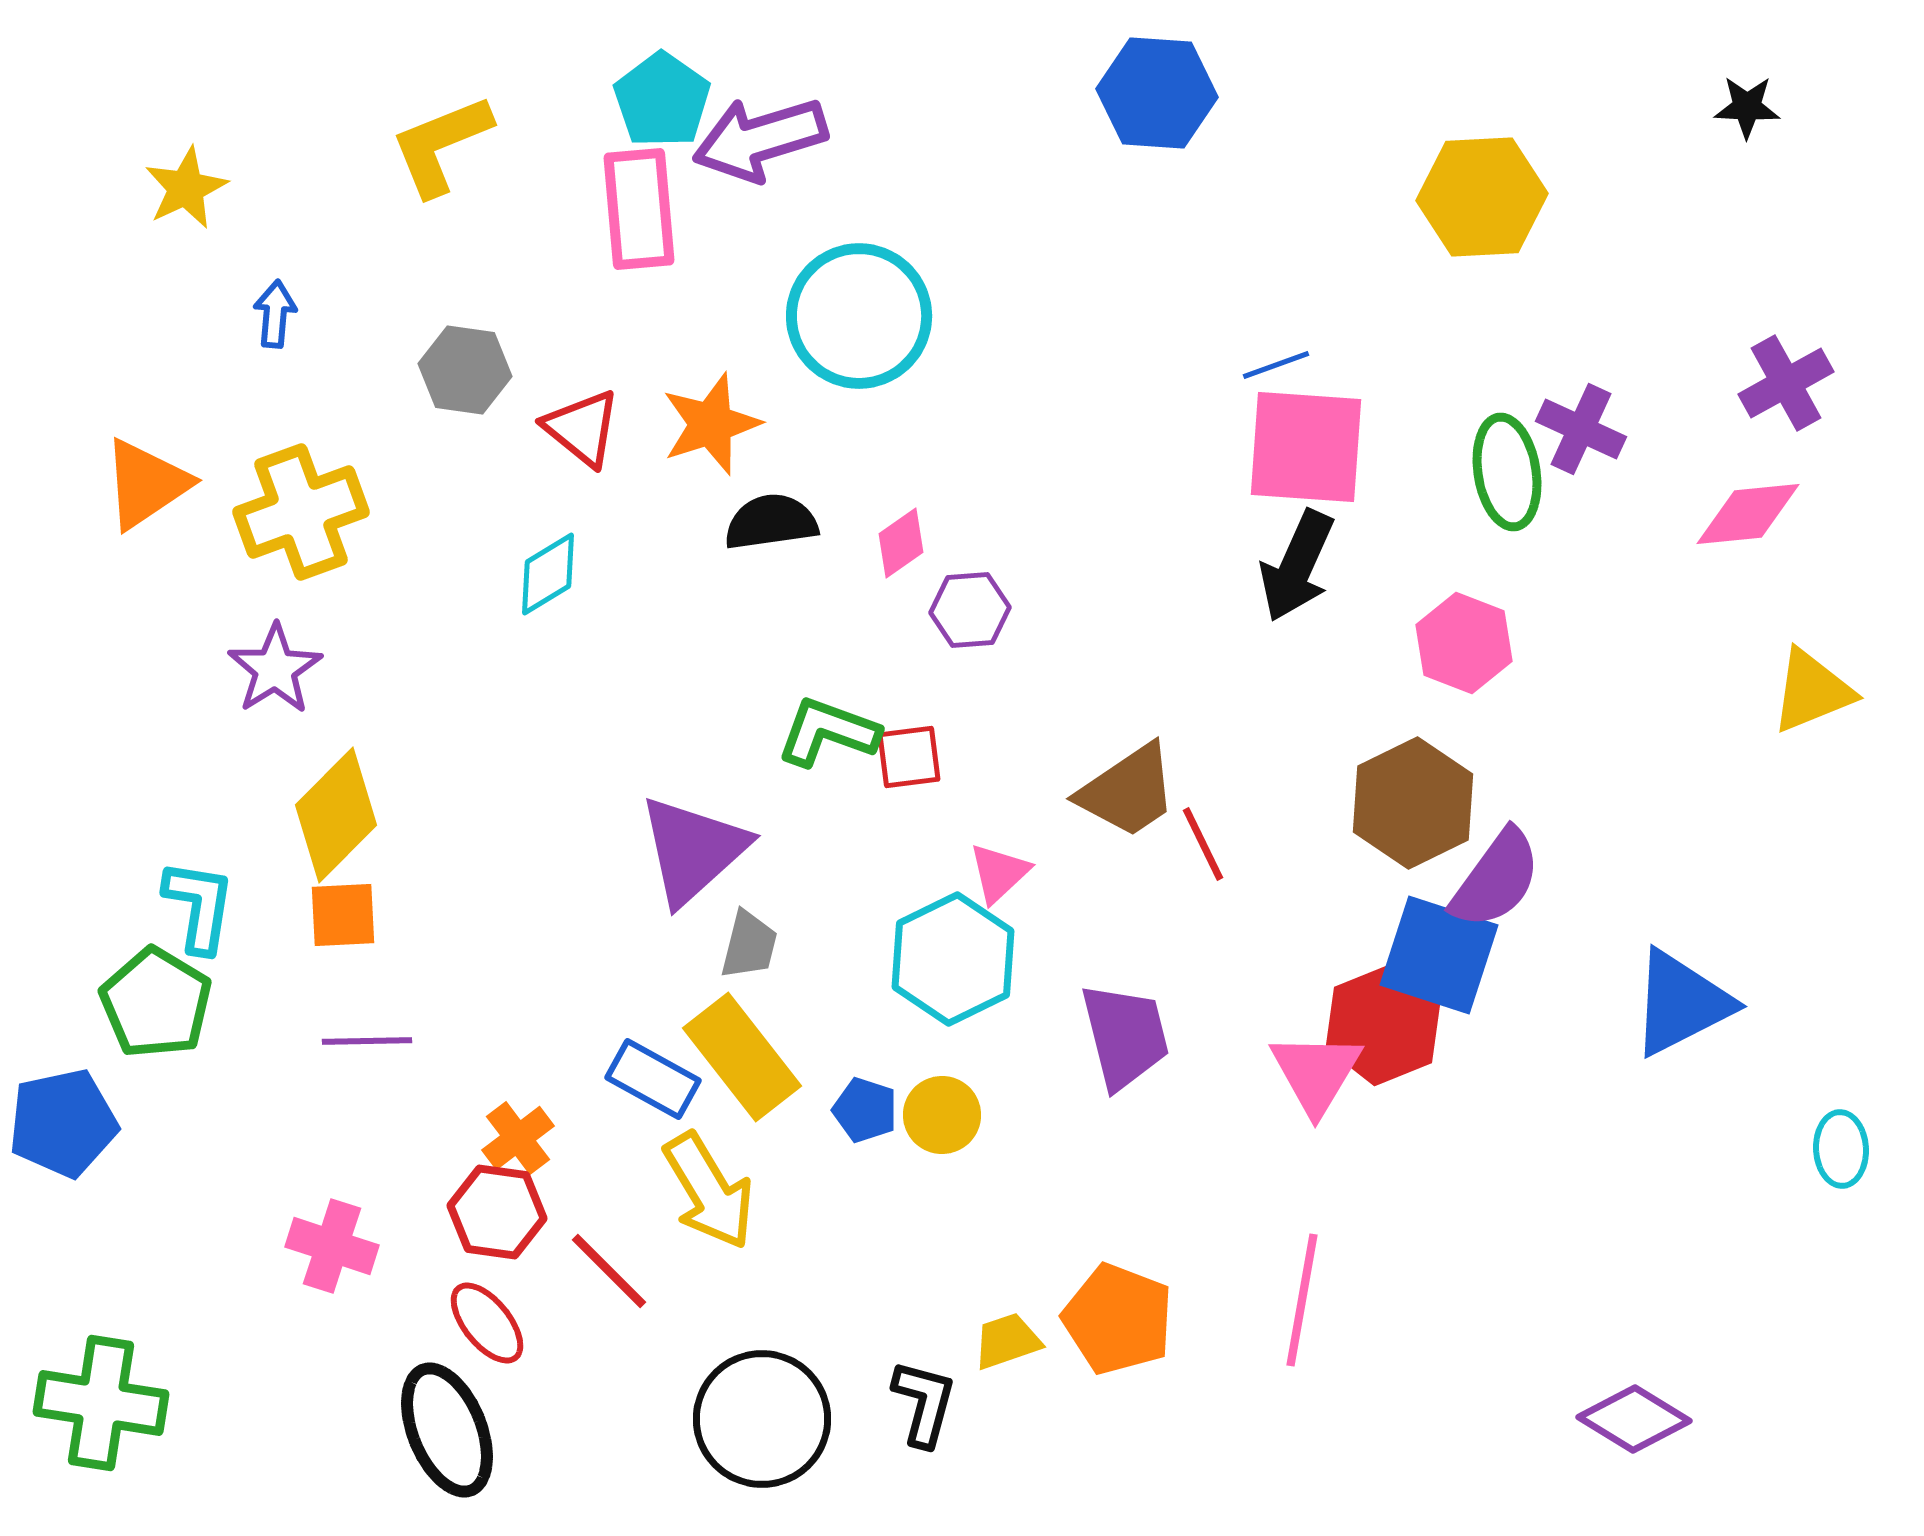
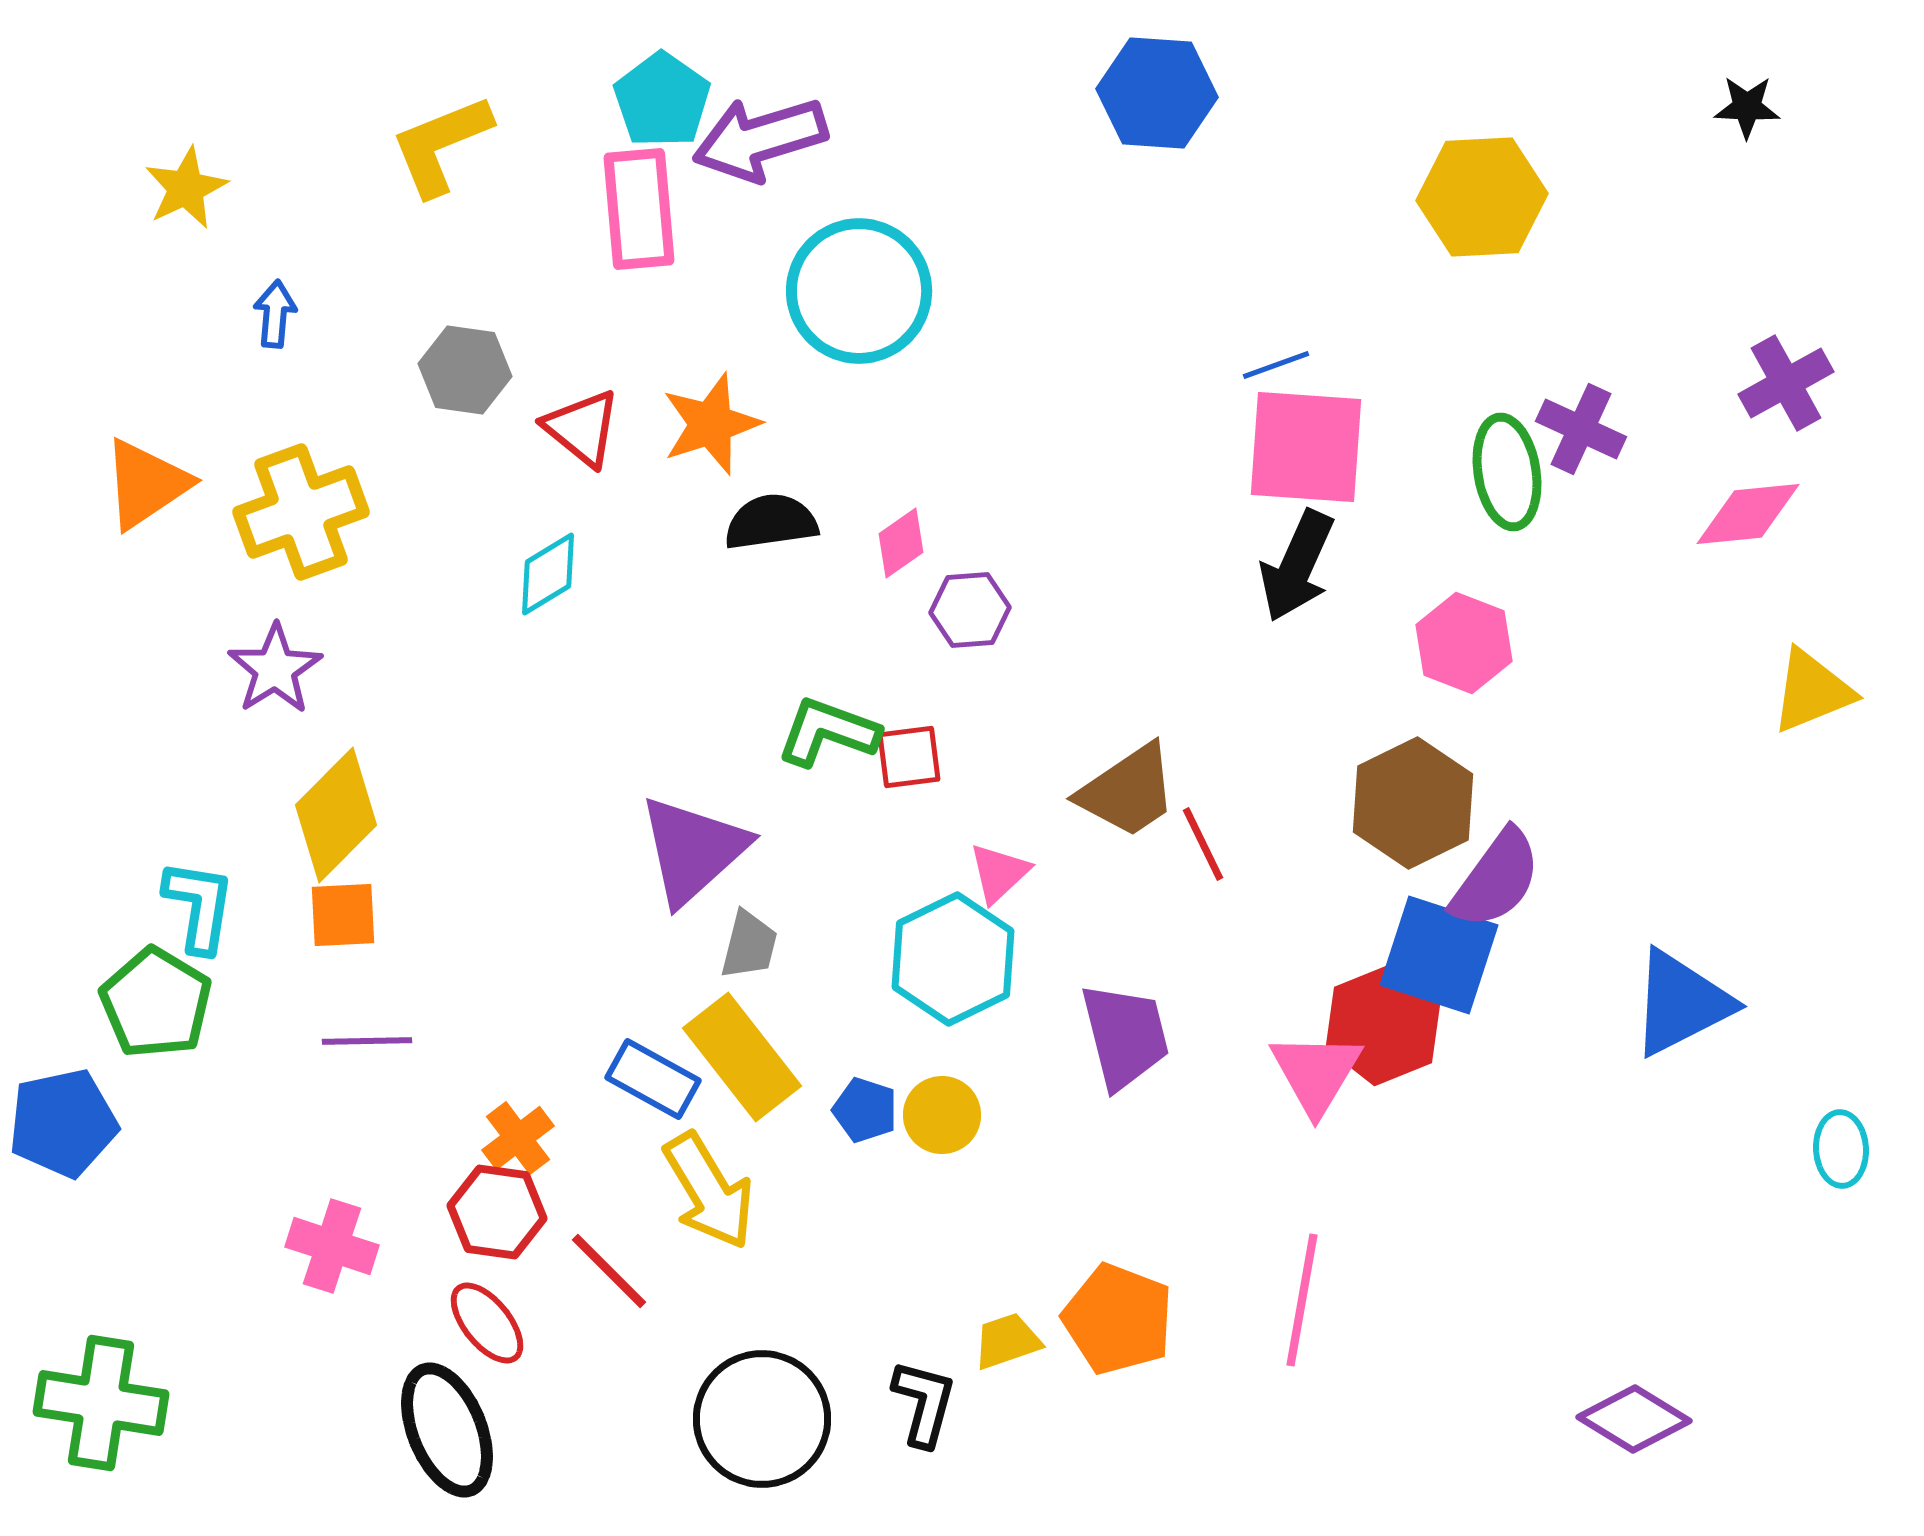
cyan circle at (859, 316): moved 25 px up
